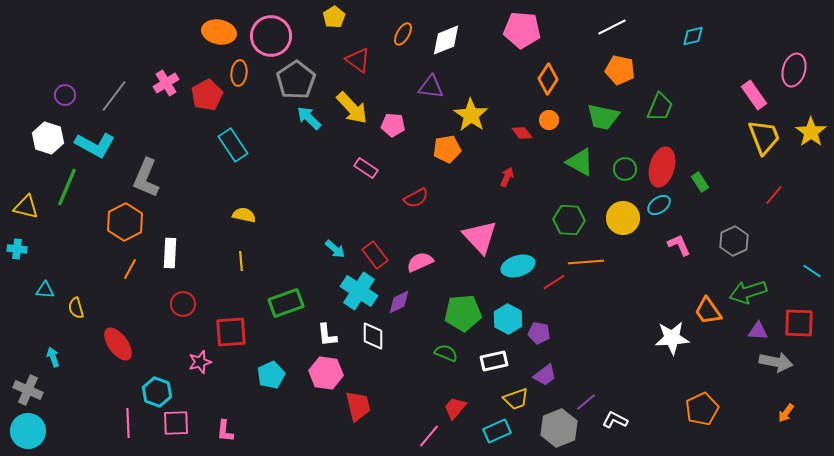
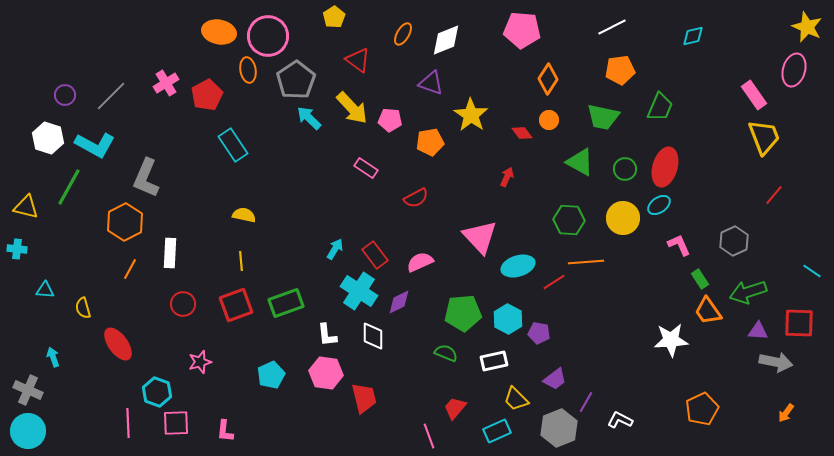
pink circle at (271, 36): moved 3 px left
orange pentagon at (620, 70): rotated 20 degrees counterclockwise
orange ellipse at (239, 73): moved 9 px right, 3 px up; rotated 15 degrees counterclockwise
purple triangle at (431, 87): moved 4 px up; rotated 12 degrees clockwise
gray line at (114, 96): moved 3 px left; rotated 8 degrees clockwise
pink pentagon at (393, 125): moved 3 px left, 5 px up
yellow star at (811, 132): moved 4 px left, 105 px up; rotated 12 degrees counterclockwise
orange pentagon at (447, 149): moved 17 px left, 7 px up
red ellipse at (662, 167): moved 3 px right
green rectangle at (700, 182): moved 97 px down
green line at (67, 187): moved 2 px right; rotated 6 degrees clockwise
cyan arrow at (335, 249): rotated 100 degrees counterclockwise
yellow semicircle at (76, 308): moved 7 px right
red square at (231, 332): moved 5 px right, 27 px up; rotated 16 degrees counterclockwise
white star at (672, 338): moved 1 px left, 2 px down
purple trapezoid at (545, 375): moved 10 px right, 4 px down
yellow trapezoid at (516, 399): rotated 64 degrees clockwise
purple line at (586, 402): rotated 20 degrees counterclockwise
red trapezoid at (358, 406): moved 6 px right, 8 px up
white L-shape at (615, 420): moved 5 px right
pink line at (429, 436): rotated 60 degrees counterclockwise
